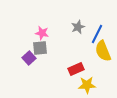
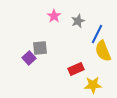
gray star: moved 6 px up
pink star: moved 12 px right, 17 px up; rotated 24 degrees clockwise
yellow star: moved 6 px right
